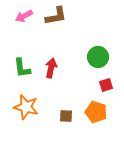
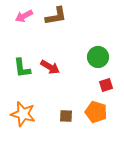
red arrow: moved 1 px left, 1 px up; rotated 108 degrees clockwise
orange star: moved 3 px left, 7 px down
